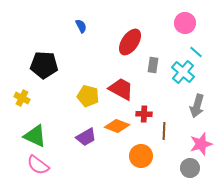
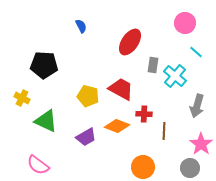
cyan cross: moved 8 px left, 4 px down
green triangle: moved 11 px right, 15 px up
pink star: rotated 20 degrees counterclockwise
orange circle: moved 2 px right, 11 px down
